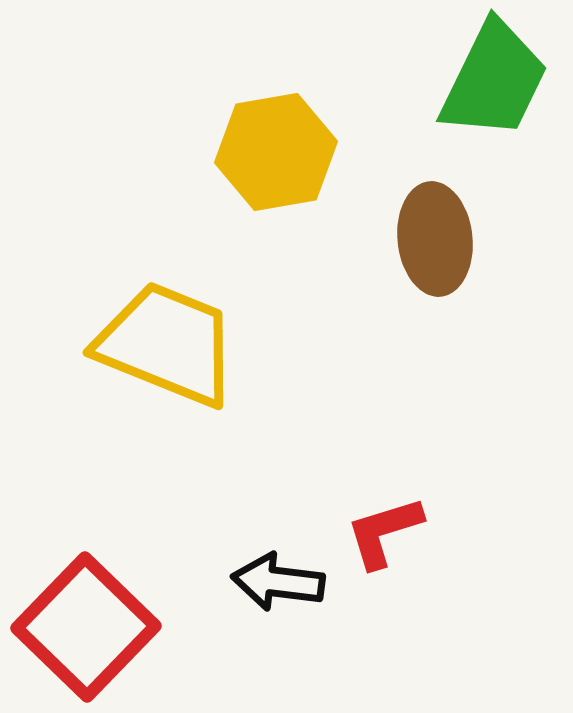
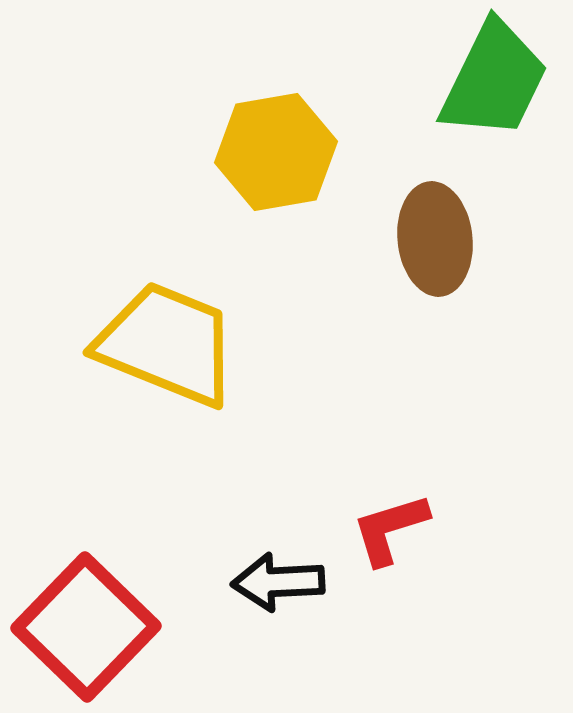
red L-shape: moved 6 px right, 3 px up
black arrow: rotated 10 degrees counterclockwise
